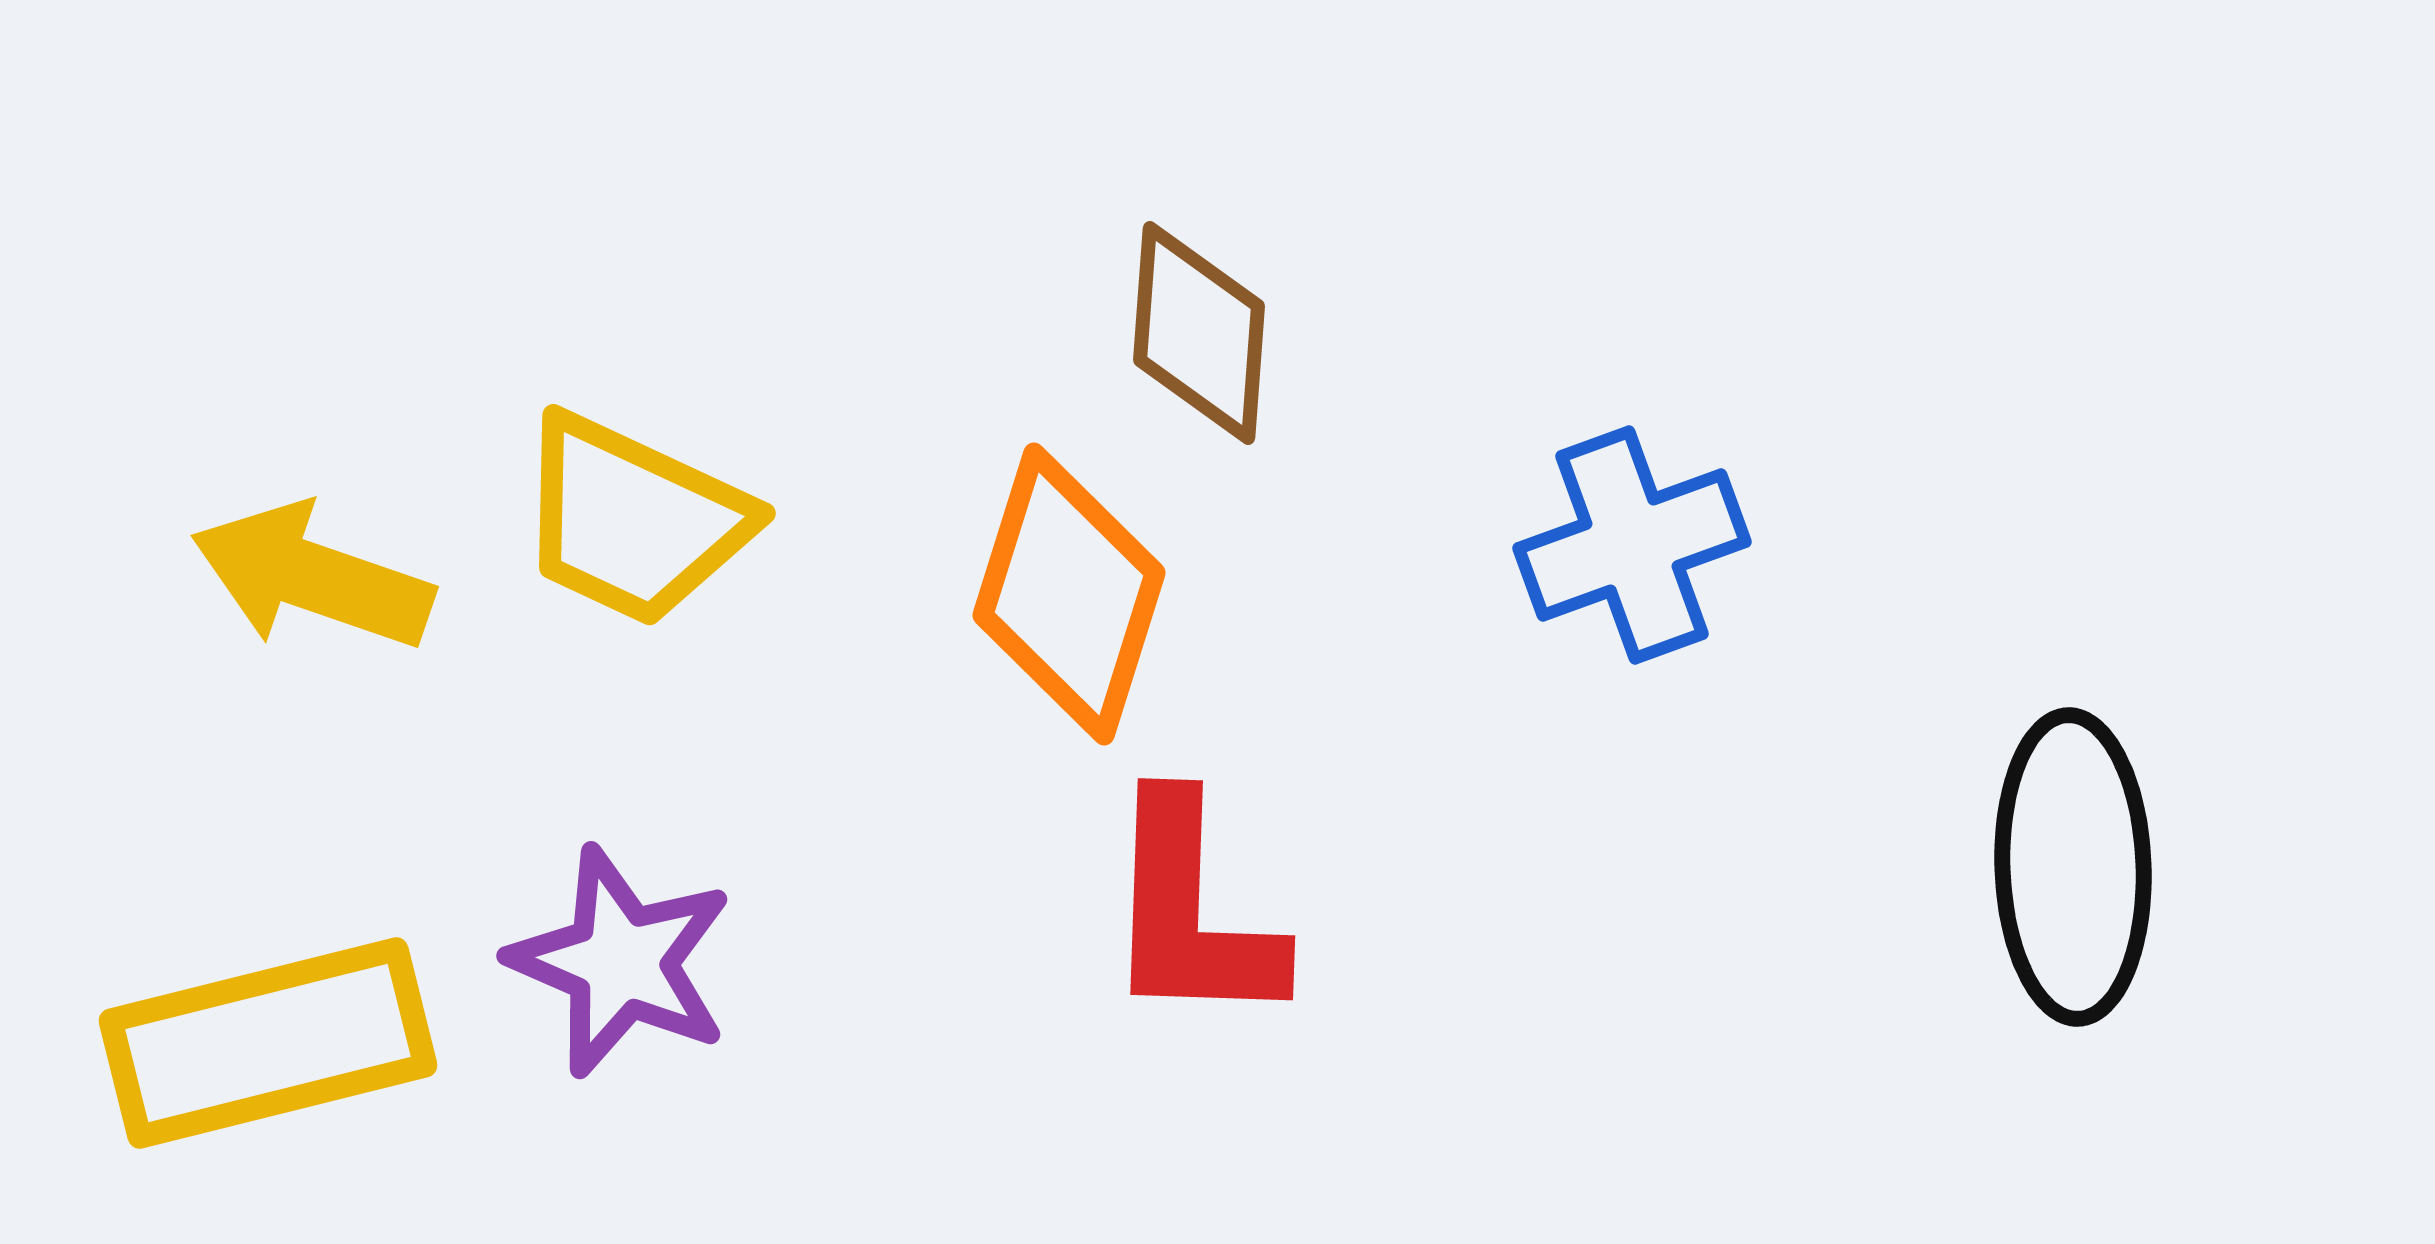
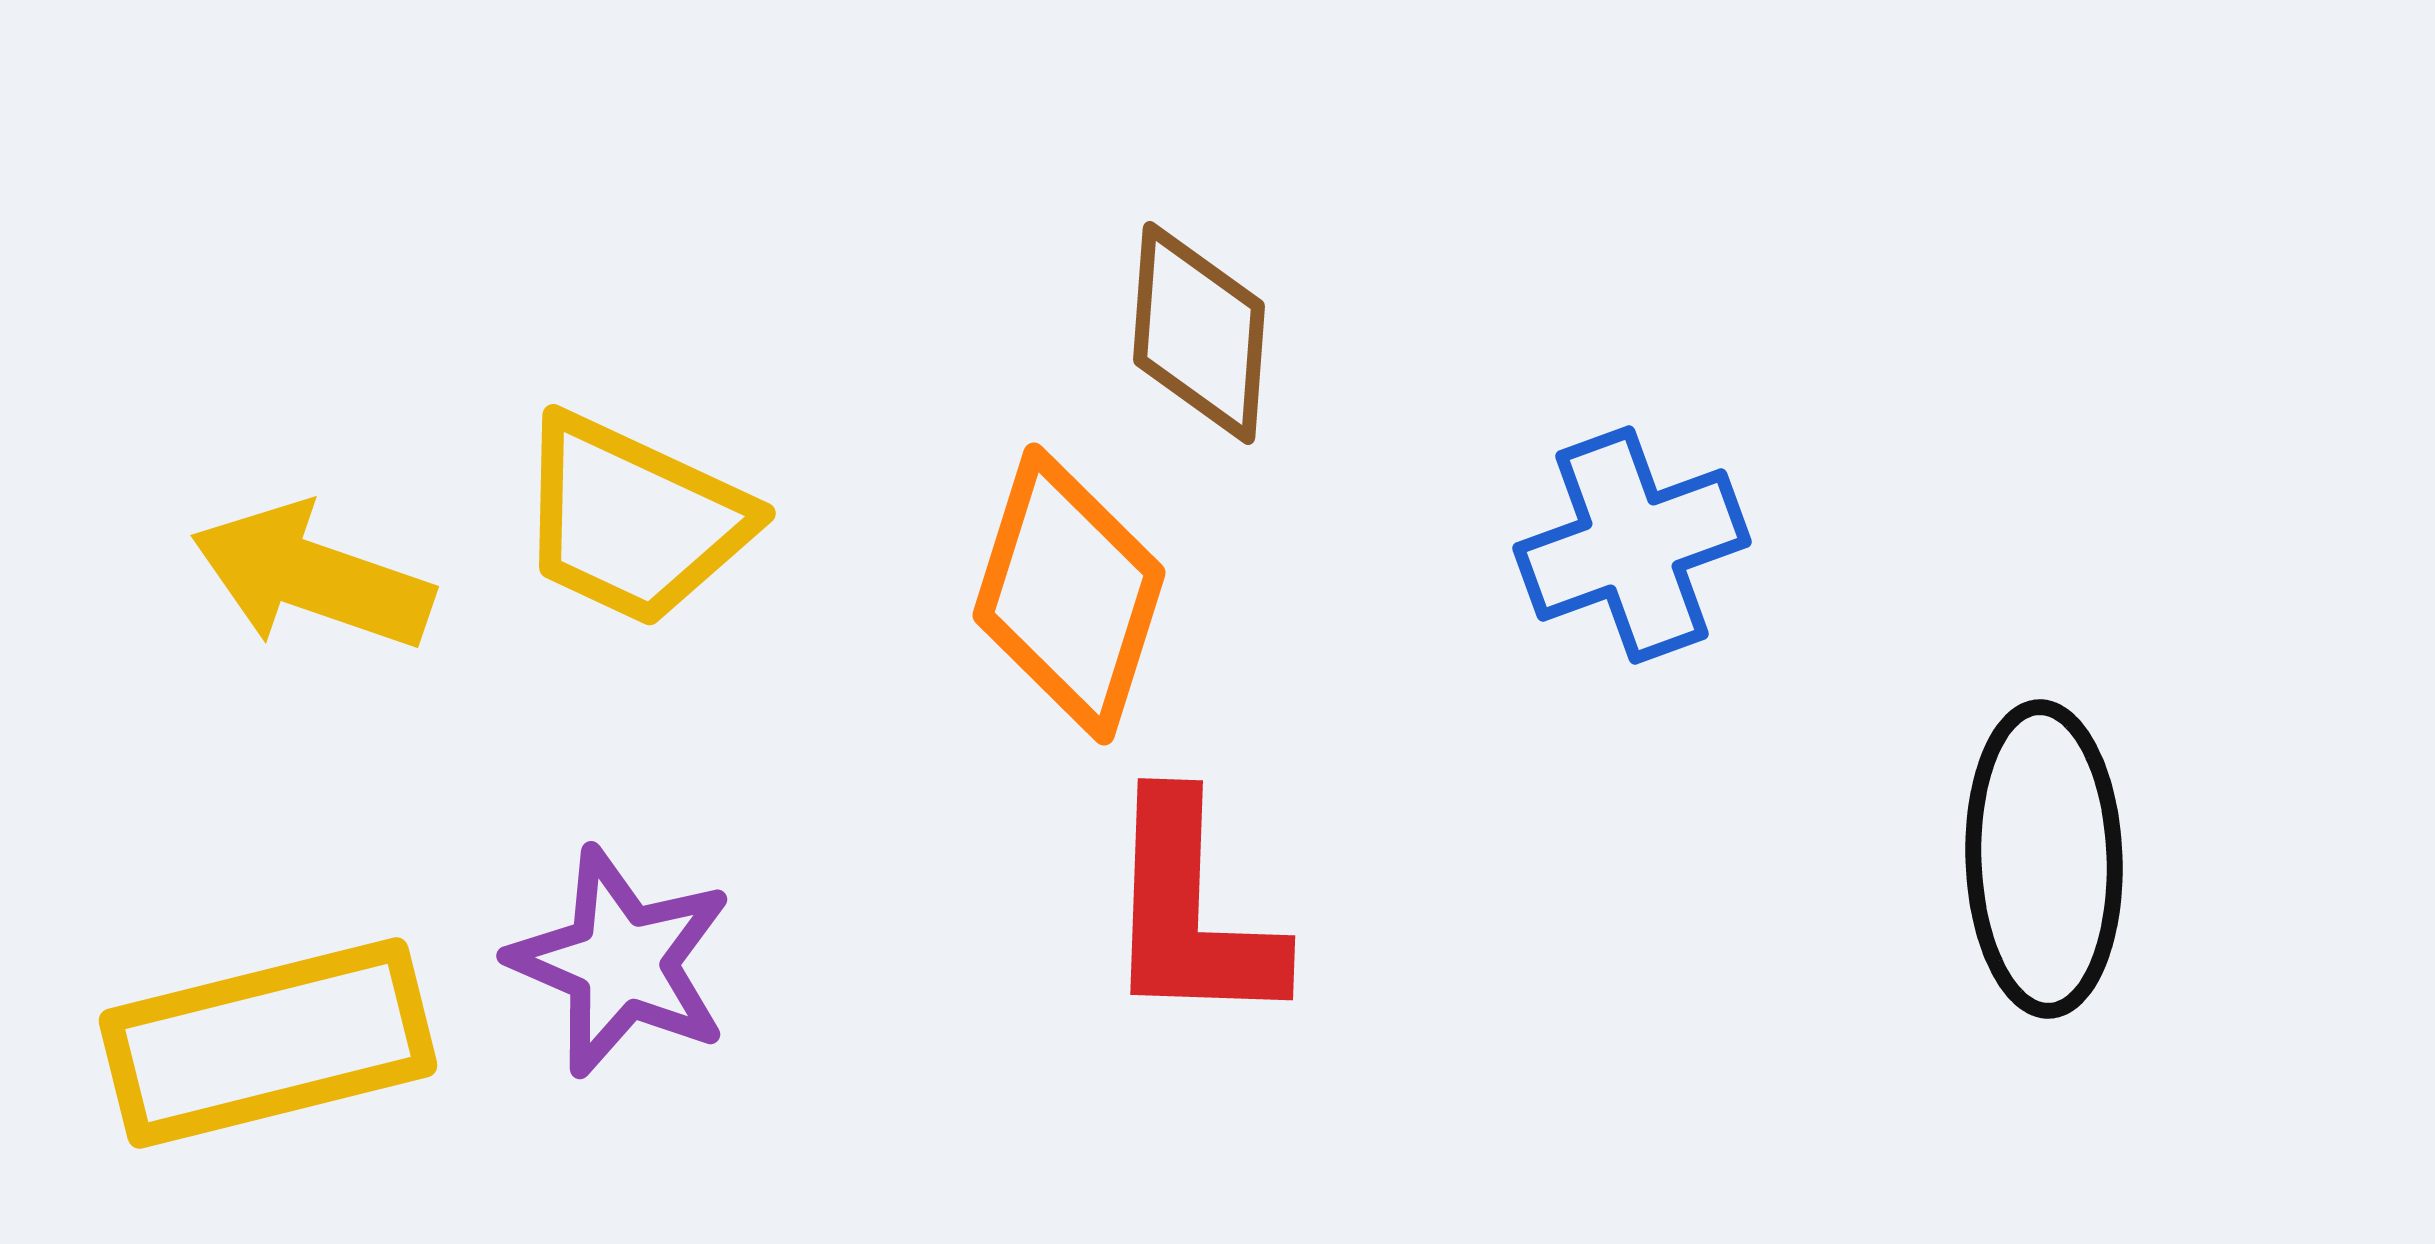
black ellipse: moved 29 px left, 8 px up
